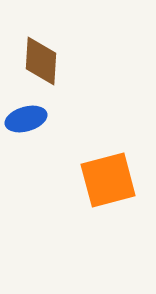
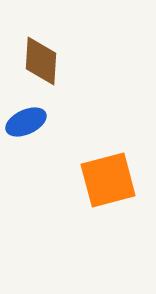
blue ellipse: moved 3 px down; rotated 9 degrees counterclockwise
